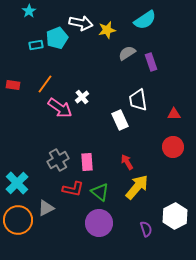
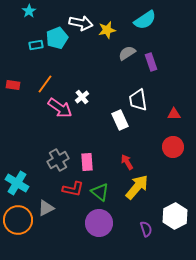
cyan cross: rotated 15 degrees counterclockwise
